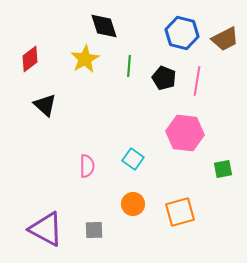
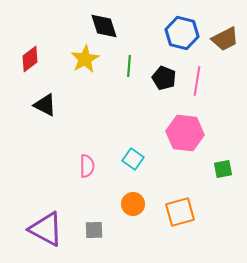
black triangle: rotated 15 degrees counterclockwise
